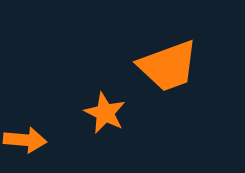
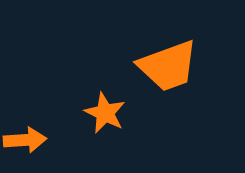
orange arrow: rotated 9 degrees counterclockwise
